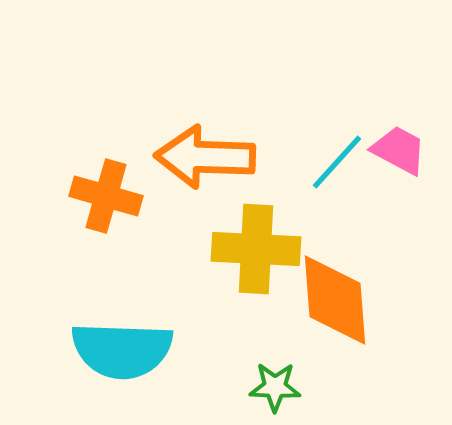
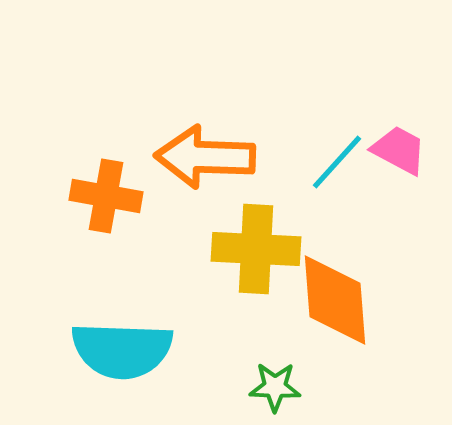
orange cross: rotated 6 degrees counterclockwise
